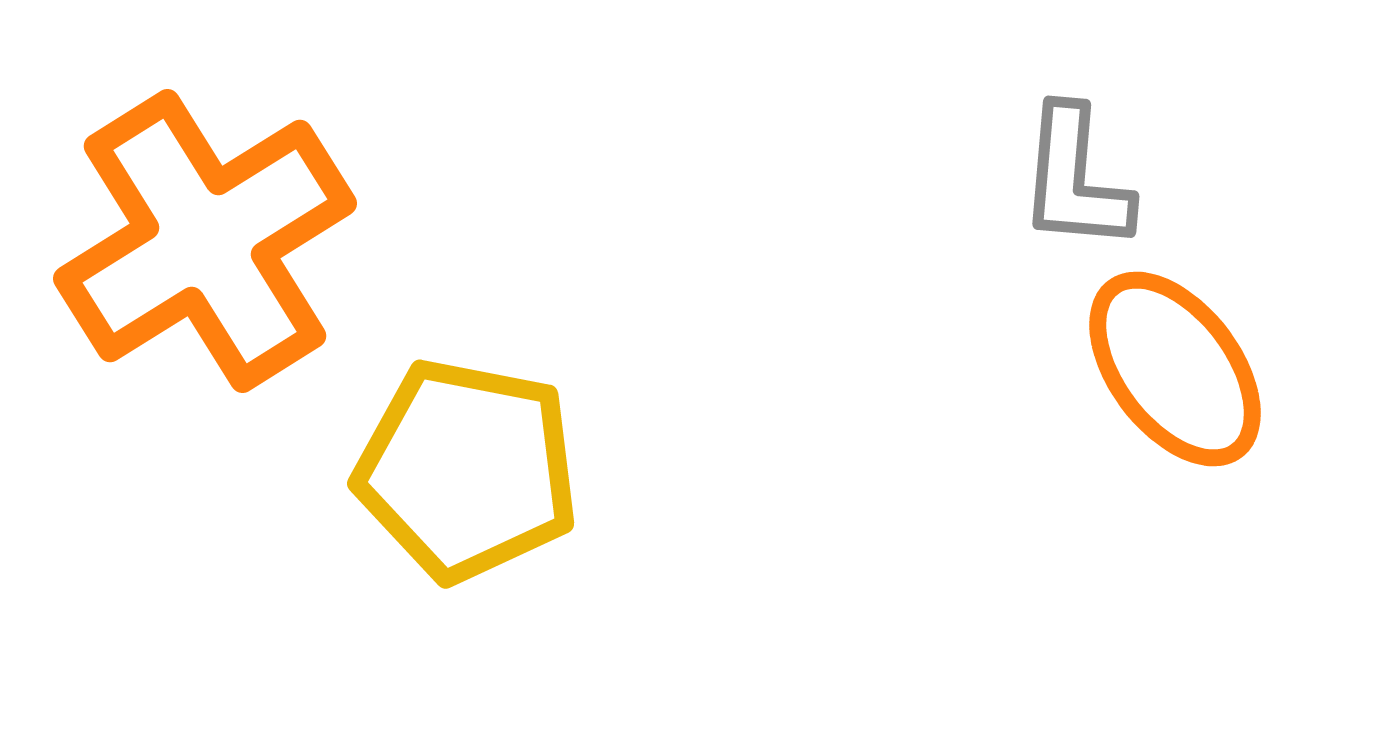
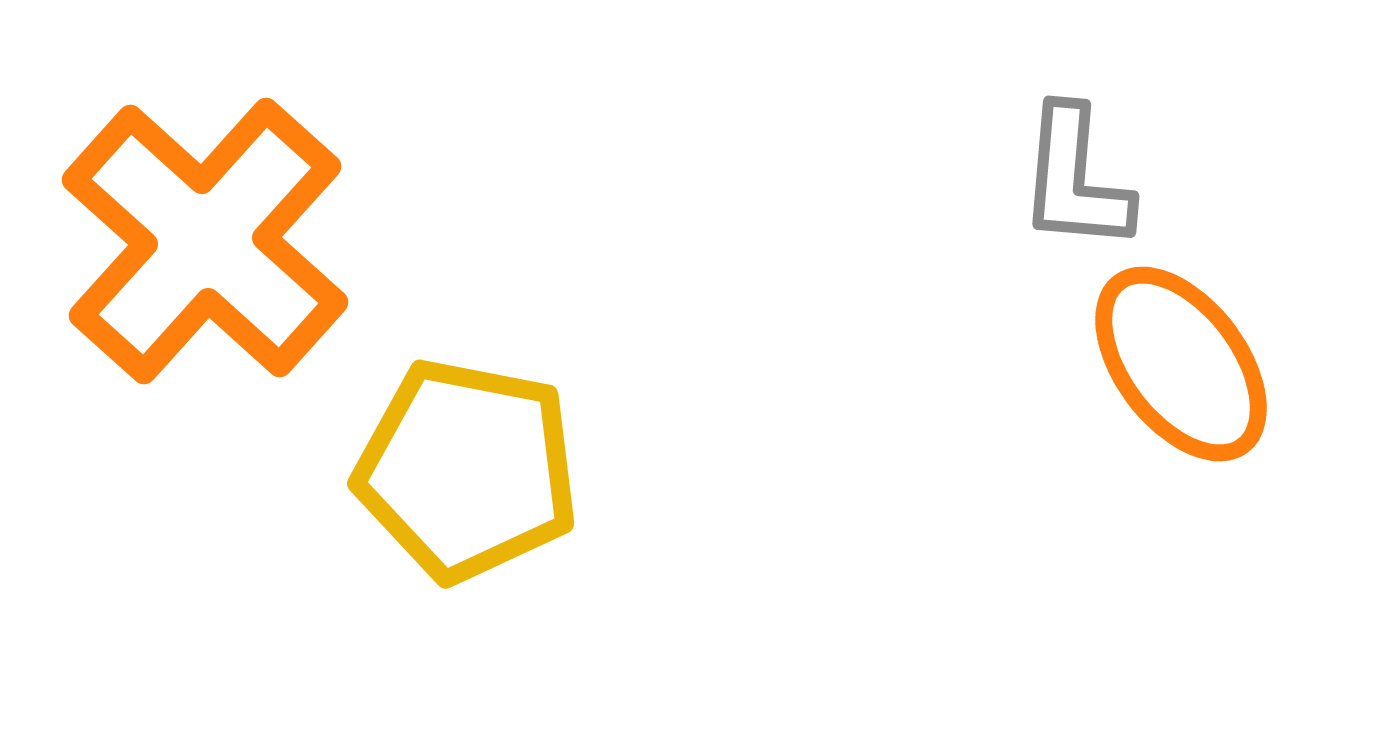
orange cross: rotated 16 degrees counterclockwise
orange ellipse: moved 6 px right, 5 px up
